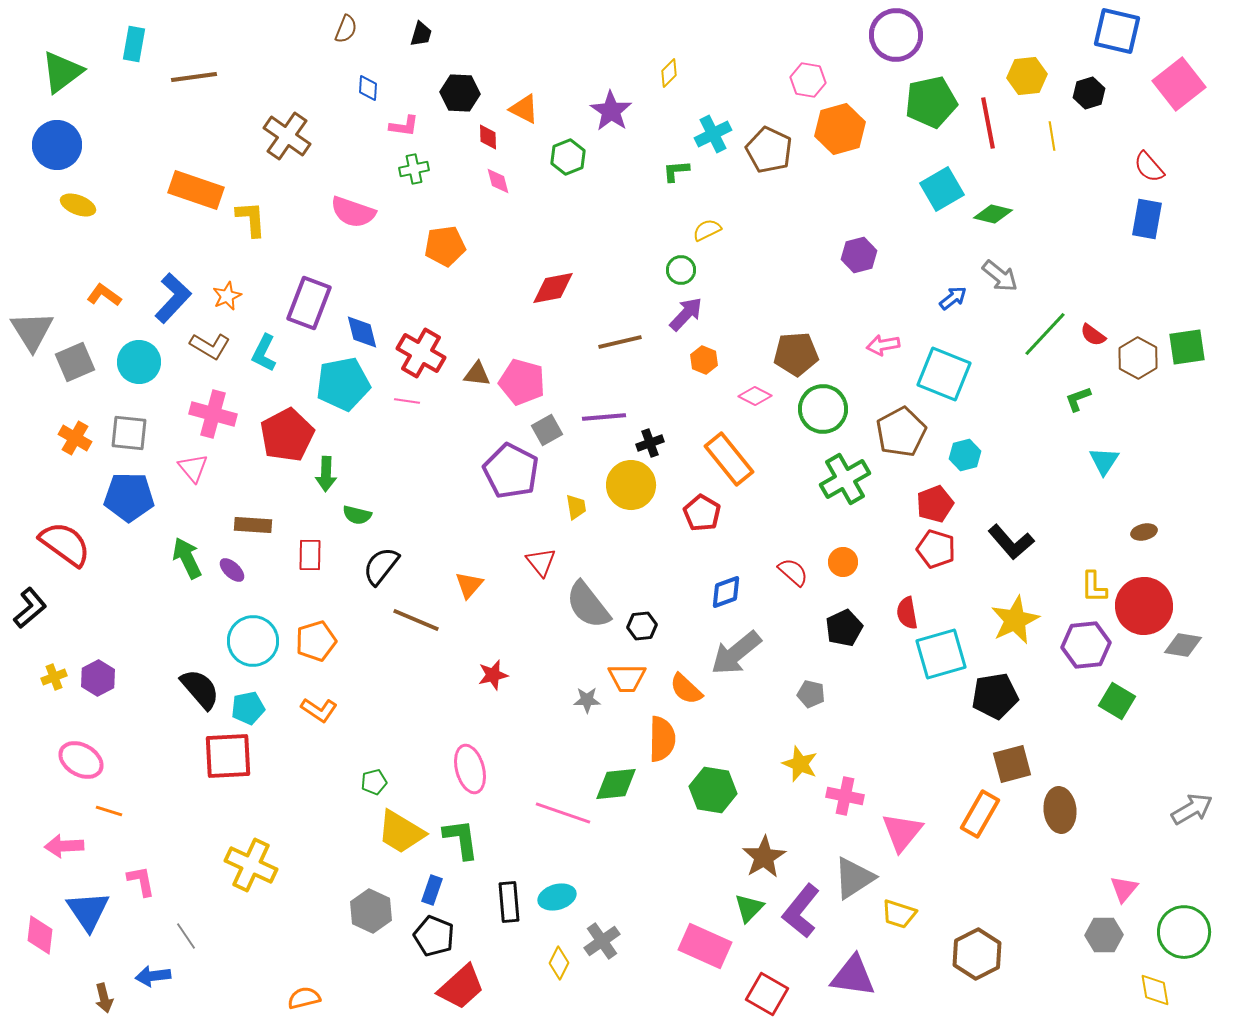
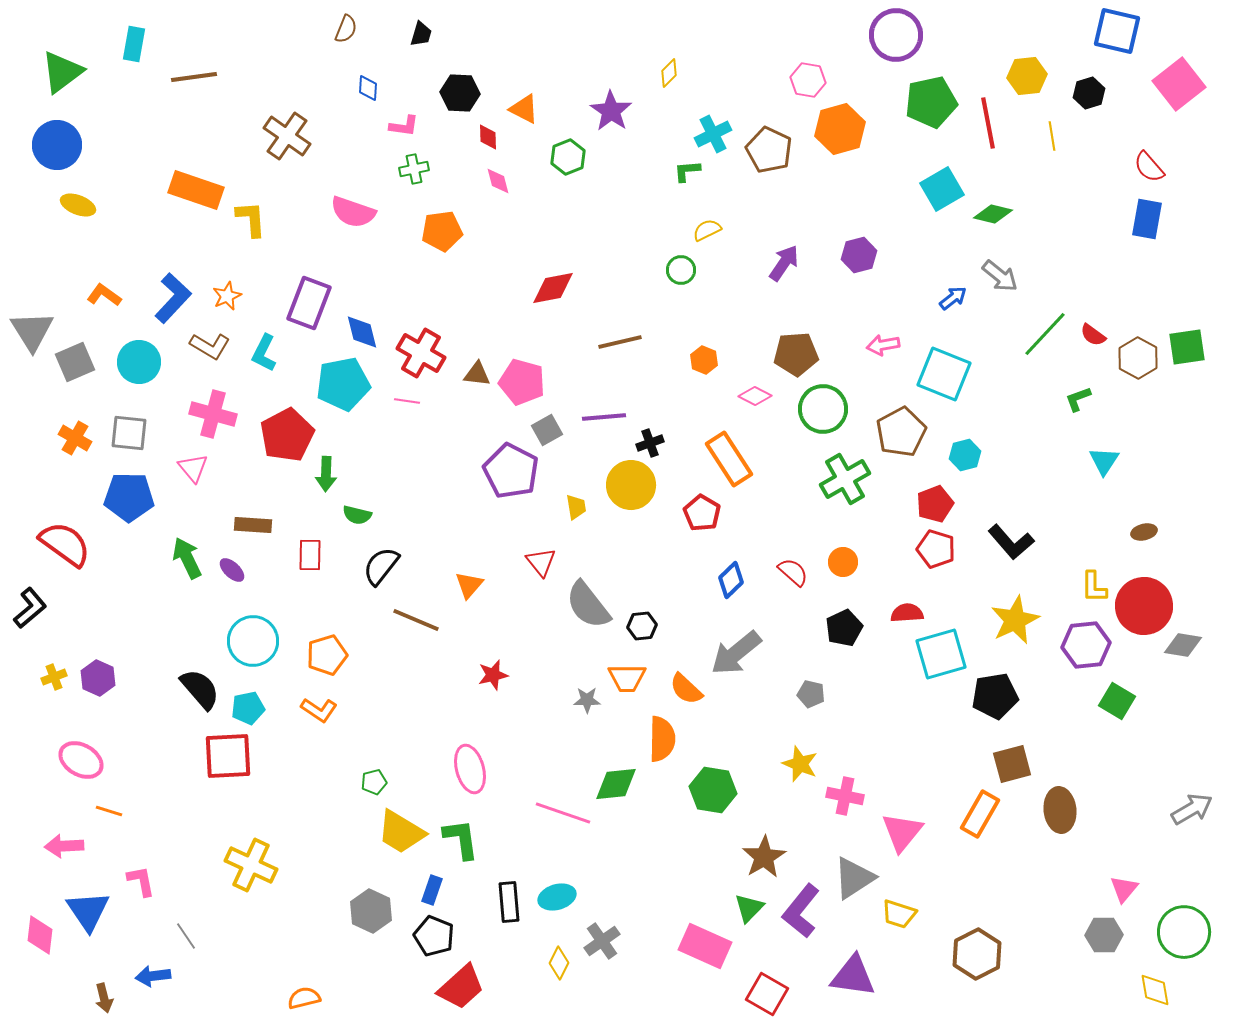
green L-shape at (676, 171): moved 11 px right
orange pentagon at (445, 246): moved 3 px left, 15 px up
purple arrow at (686, 314): moved 98 px right, 51 px up; rotated 9 degrees counterclockwise
orange rectangle at (729, 459): rotated 6 degrees clockwise
blue diamond at (726, 592): moved 5 px right, 12 px up; rotated 24 degrees counterclockwise
red semicircle at (907, 613): rotated 96 degrees clockwise
orange pentagon at (316, 641): moved 11 px right, 14 px down
purple hexagon at (98, 678): rotated 8 degrees counterclockwise
